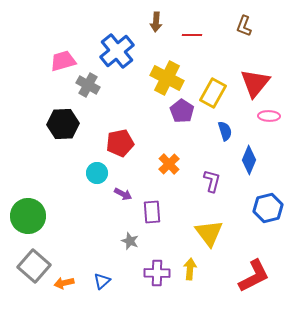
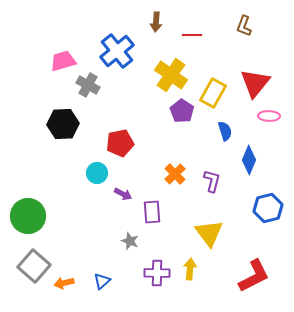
yellow cross: moved 4 px right, 3 px up; rotated 8 degrees clockwise
orange cross: moved 6 px right, 10 px down
